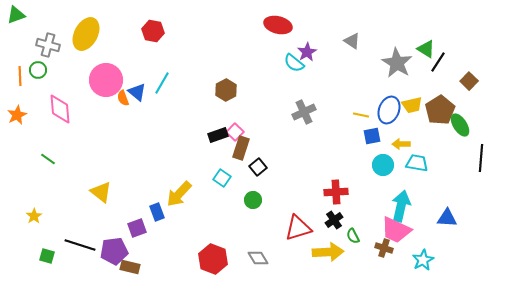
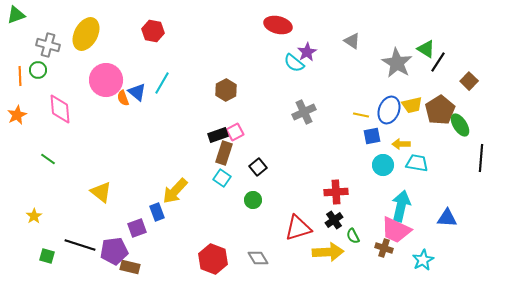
pink square at (235, 132): rotated 18 degrees clockwise
brown rectangle at (241, 148): moved 17 px left, 5 px down
yellow arrow at (179, 194): moved 4 px left, 3 px up
